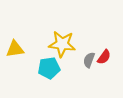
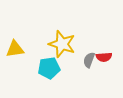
yellow star: rotated 12 degrees clockwise
red semicircle: rotated 49 degrees clockwise
